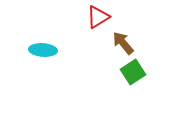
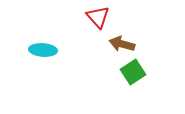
red triangle: rotated 40 degrees counterclockwise
brown arrow: moved 1 px left, 1 px down; rotated 35 degrees counterclockwise
